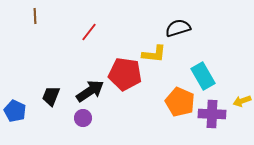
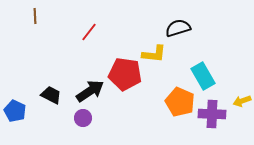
black trapezoid: moved 1 px up; rotated 95 degrees clockwise
